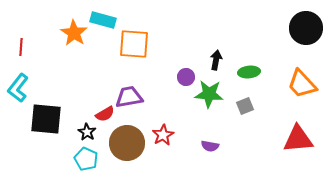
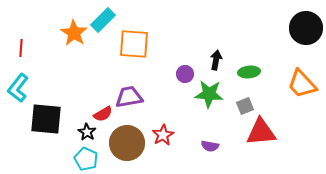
cyan rectangle: rotated 60 degrees counterclockwise
red line: moved 1 px down
purple circle: moved 1 px left, 3 px up
red semicircle: moved 2 px left
red triangle: moved 37 px left, 7 px up
